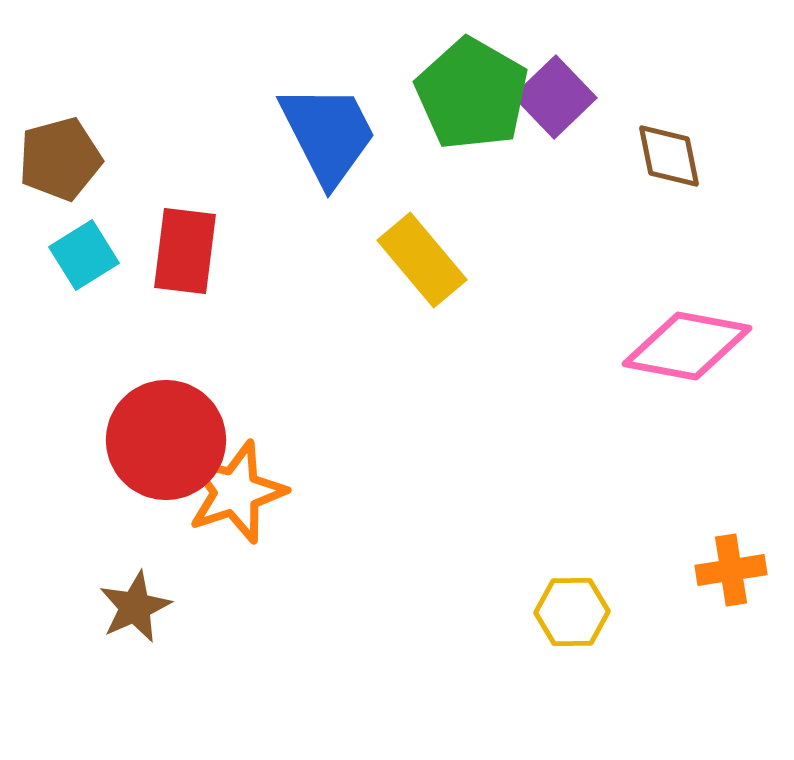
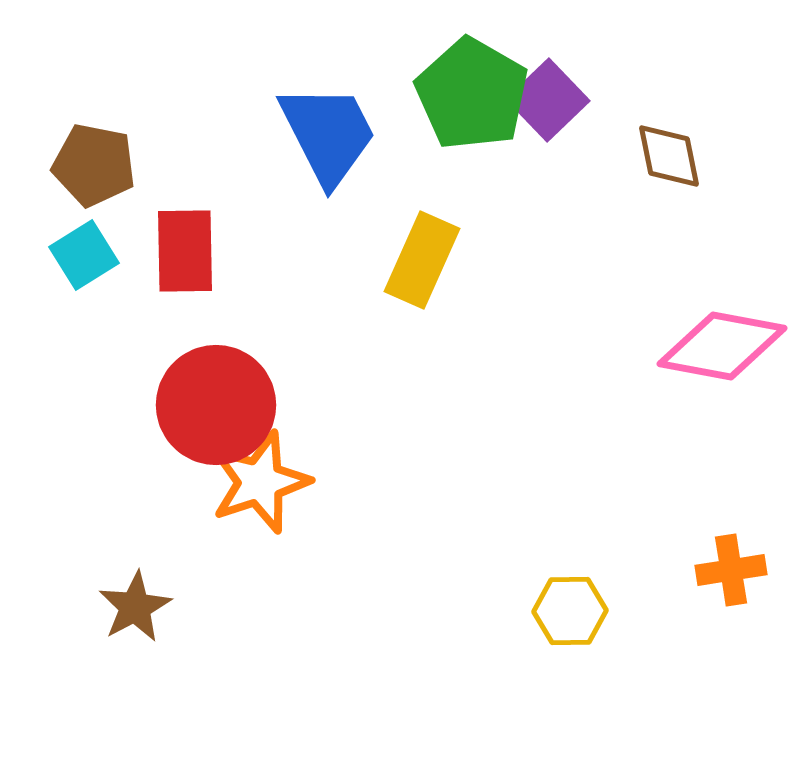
purple square: moved 7 px left, 3 px down
brown pentagon: moved 34 px right, 6 px down; rotated 26 degrees clockwise
red rectangle: rotated 8 degrees counterclockwise
yellow rectangle: rotated 64 degrees clockwise
pink diamond: moved 35 px right
red circle: moved 50 px right, 35 px up
orange star: moved 24 px right, 10 px up
brown star: rotated 4 degrees counterclockwise
yellow hexagon: moved 2 px left, 1 px up
